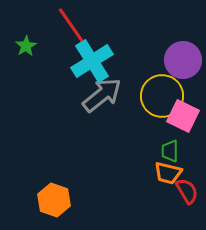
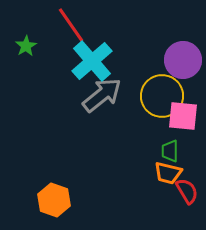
cyan cross: rotated 9 degrees counterclockwise
pink square: rotated 20 degrees counterclockwise
